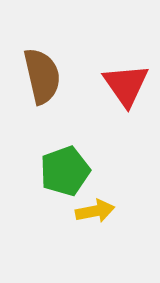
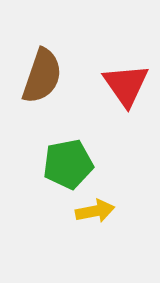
brown semicircle: rotated 32 degrees clockwise
green pentagon: moved 3 px right, 7 px up; rotated 9 degrees clockwise
